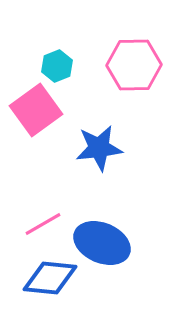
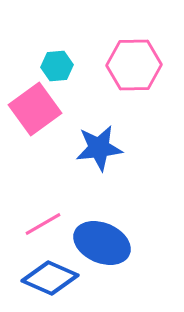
cyan hexagon: rotated 16 degrees clockwise
pink square: moved 1 px left, 1 px up
blue diamond: rotated 18 degrees clockwise
